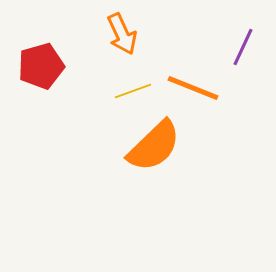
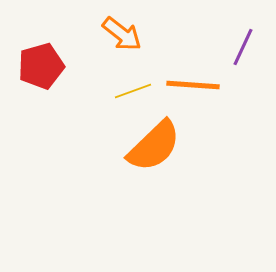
orange arrow: rotated 27 degrees counterclockwise
orange line: moved 3 px up; rotated 18 degrees counterclockwise
